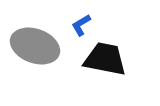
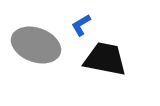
gray ellipse: moved 1 px right, 1 px up
